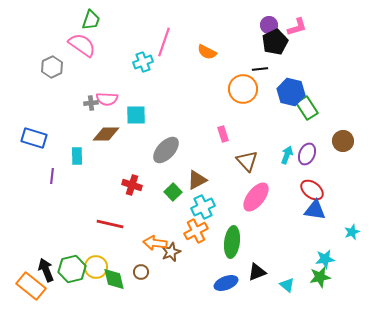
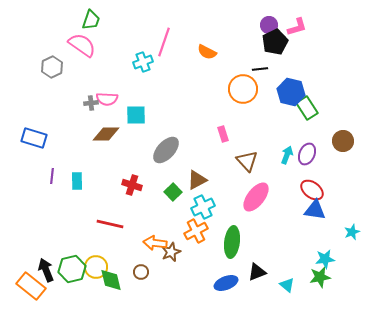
cyan rectangle at (77, 156): moved 25 px down
green diamond at (114, 279): moved 3 px left, 1 px down
